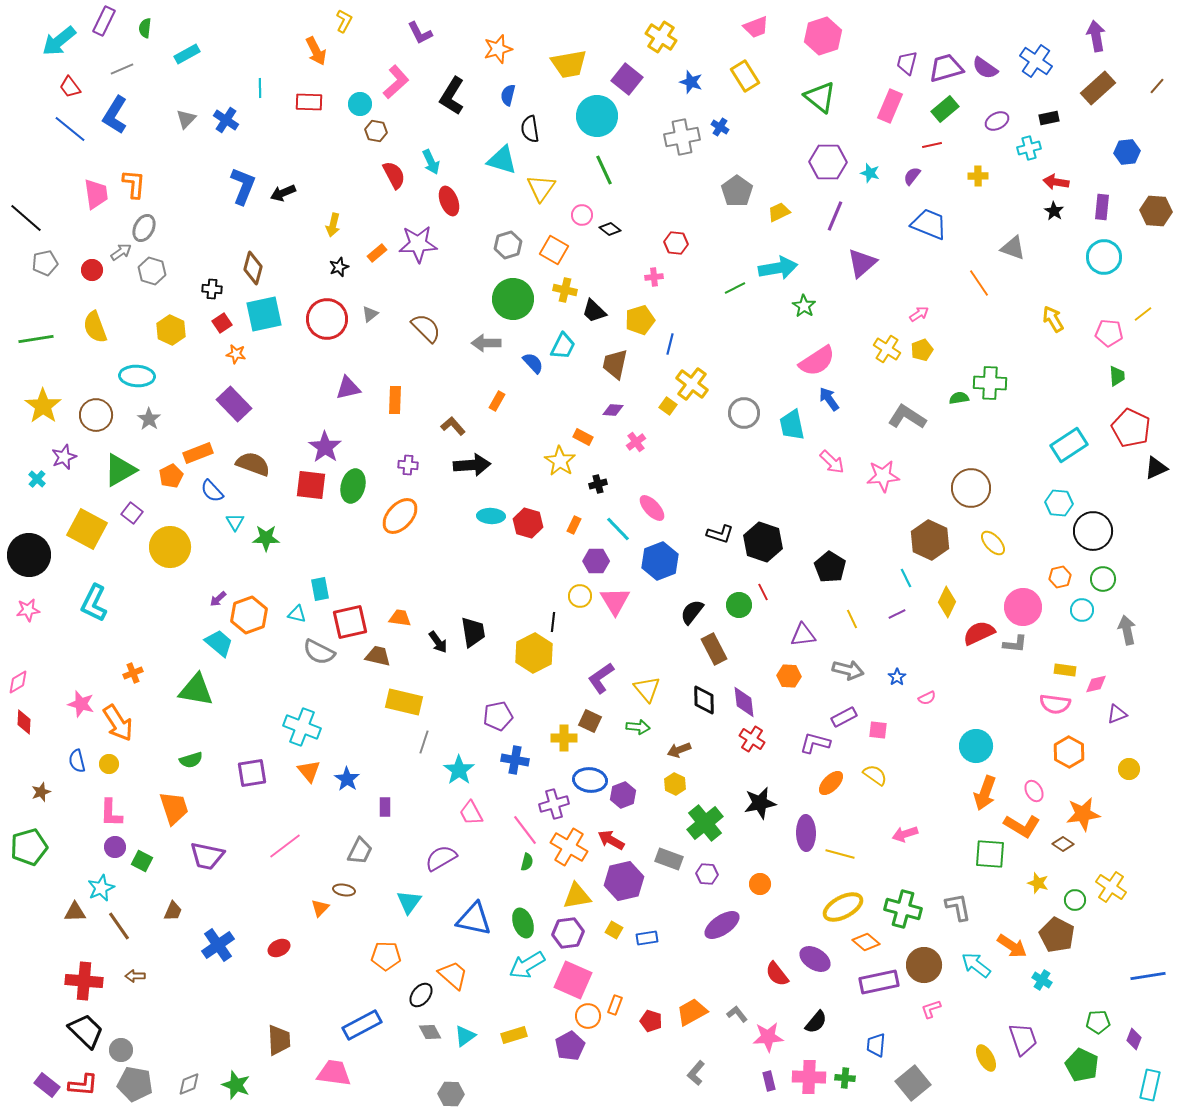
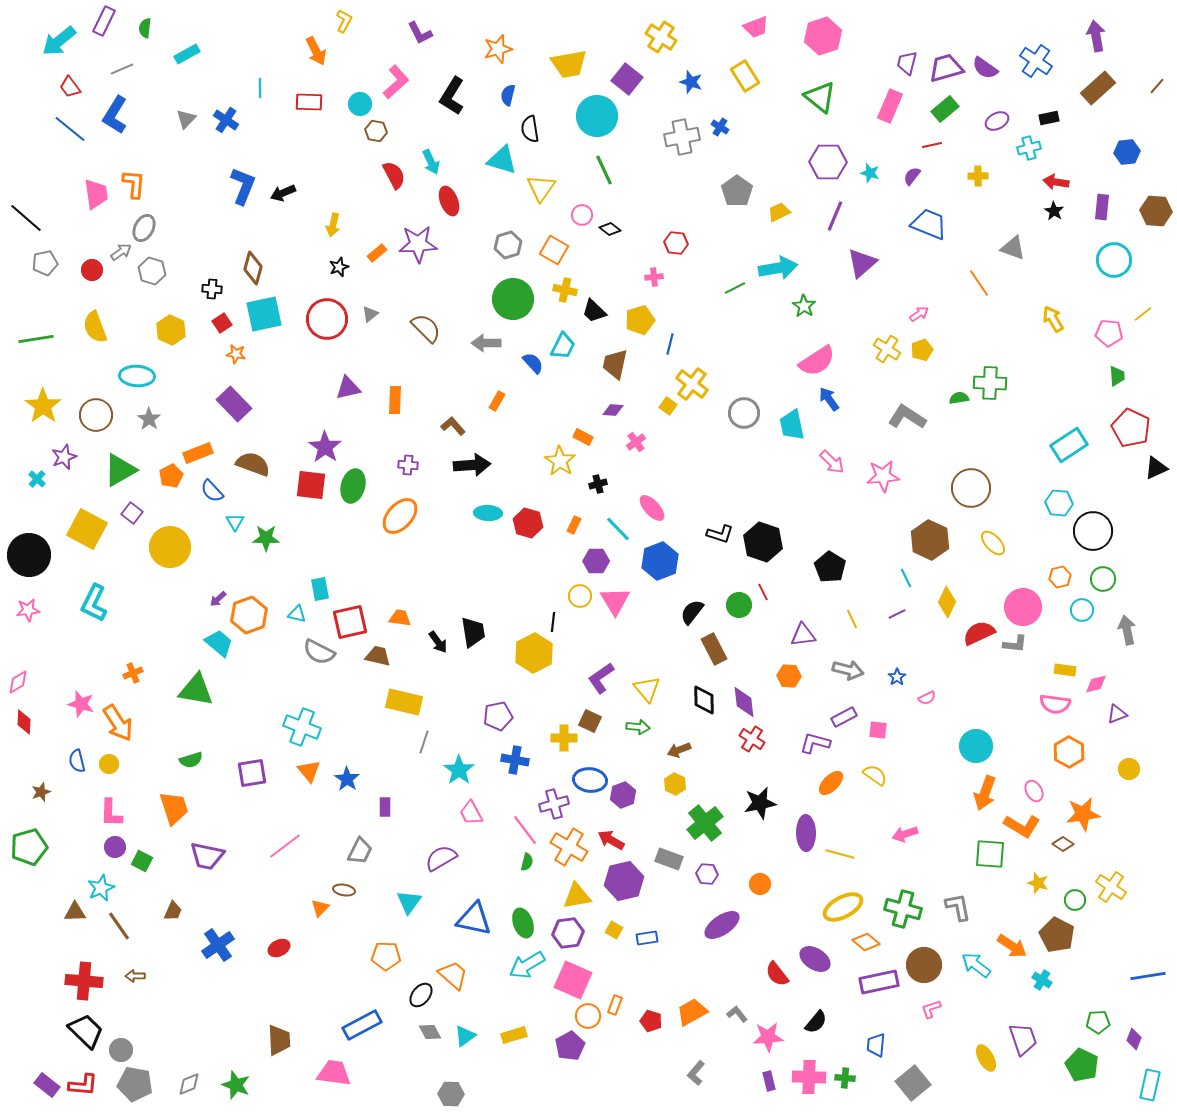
cyan circle at (1104, 257): moved 10 px right, 3 px down
cyan ellipse at (491, 516): moved 3 px left, 3 px up
